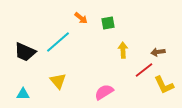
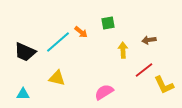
orange arrow: moved 14 px down
brown arrow: moved 9 px left, 12 px up
yellow triangle: moved 1 px left, 3 px up; rotated 36 degrees counterclockwise
